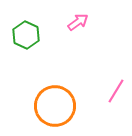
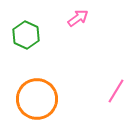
pink arrow: moved 4 px up
orange circle: moved 18 px left, 7 px up
